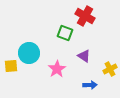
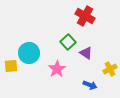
green square: moved 3 px right, 9 px down; rotated 28 degrees clockwise
purple triangle: moved 2 px right, 3 px up
blue arrow: rotated 24 degrees clockwise
